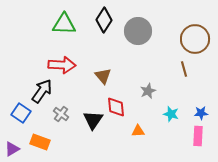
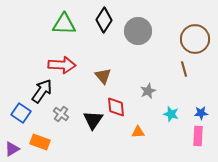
orange triangle: moved 1 px down
